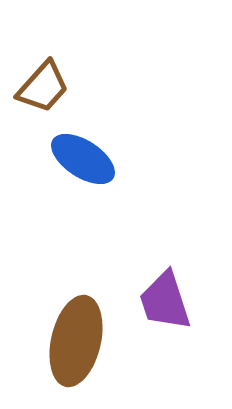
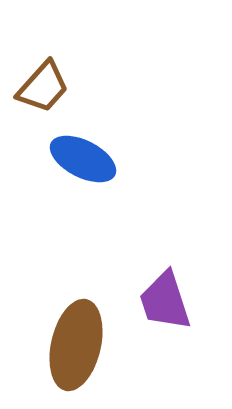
blue ellipse: rotated 6 degrees counterclockwise
brown ellipse: moved 4 px down
